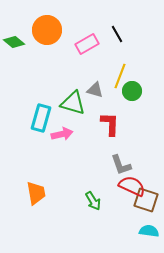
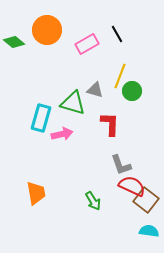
brown square: rotated 20 degrees clockwise
